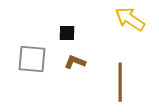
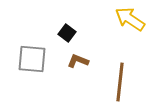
black square: rotated 36 degrees clockwise
brown L-shape: moved 3 px right, 1 px up
brown line: rotated 6 degrees clockwise
